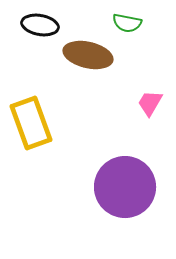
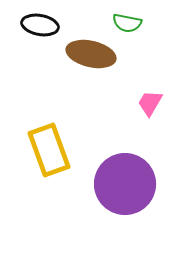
brown ellipse: moved 3 px right, 1 px up
yellow rectangle: moved 18 px right, 27 px down
purple circle: moved 3 px up
